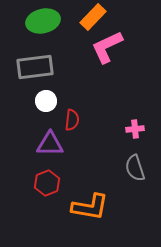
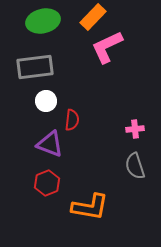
purple triangle: rotated 20 degrees clockwise
gray semicircle: moved 2 px up
